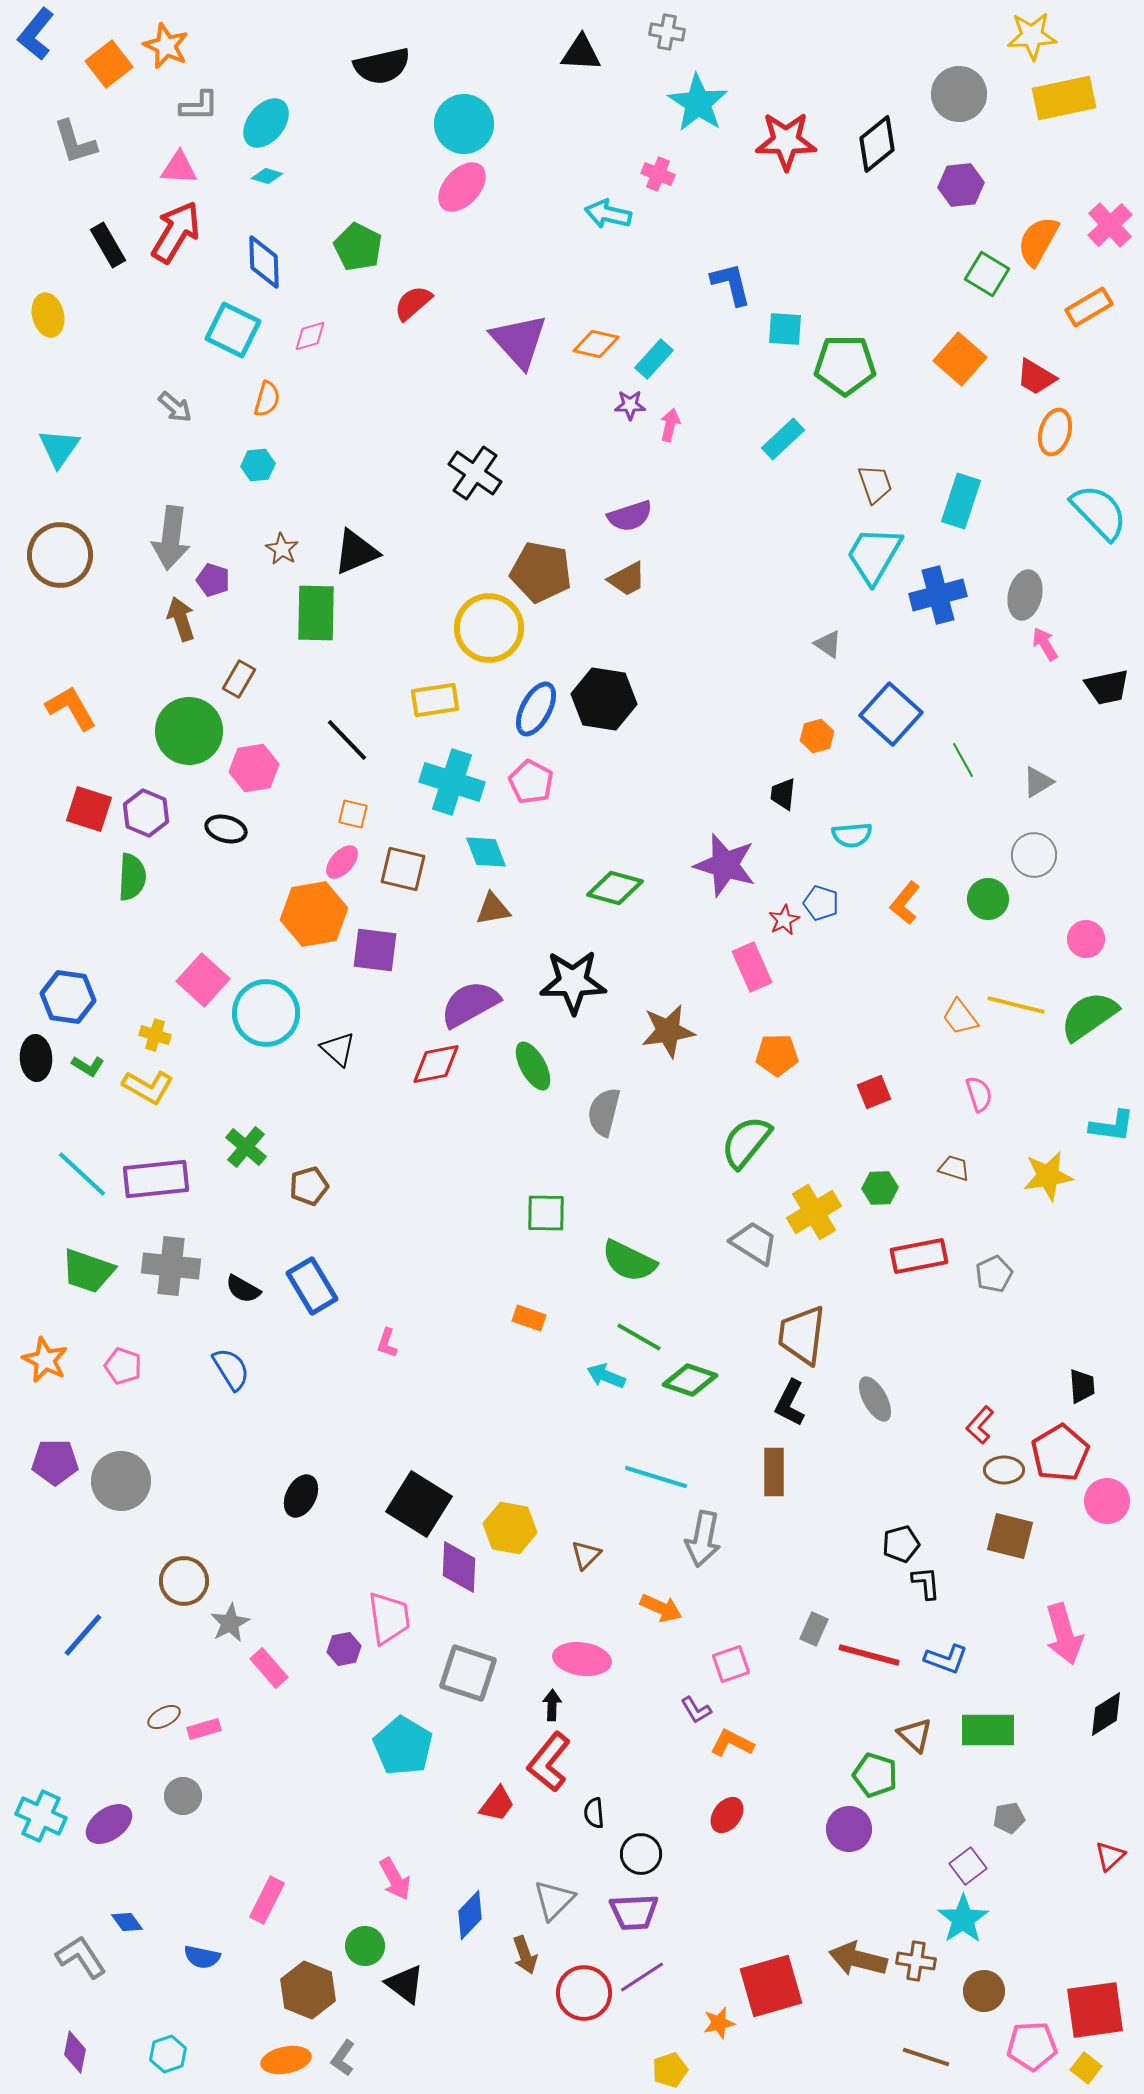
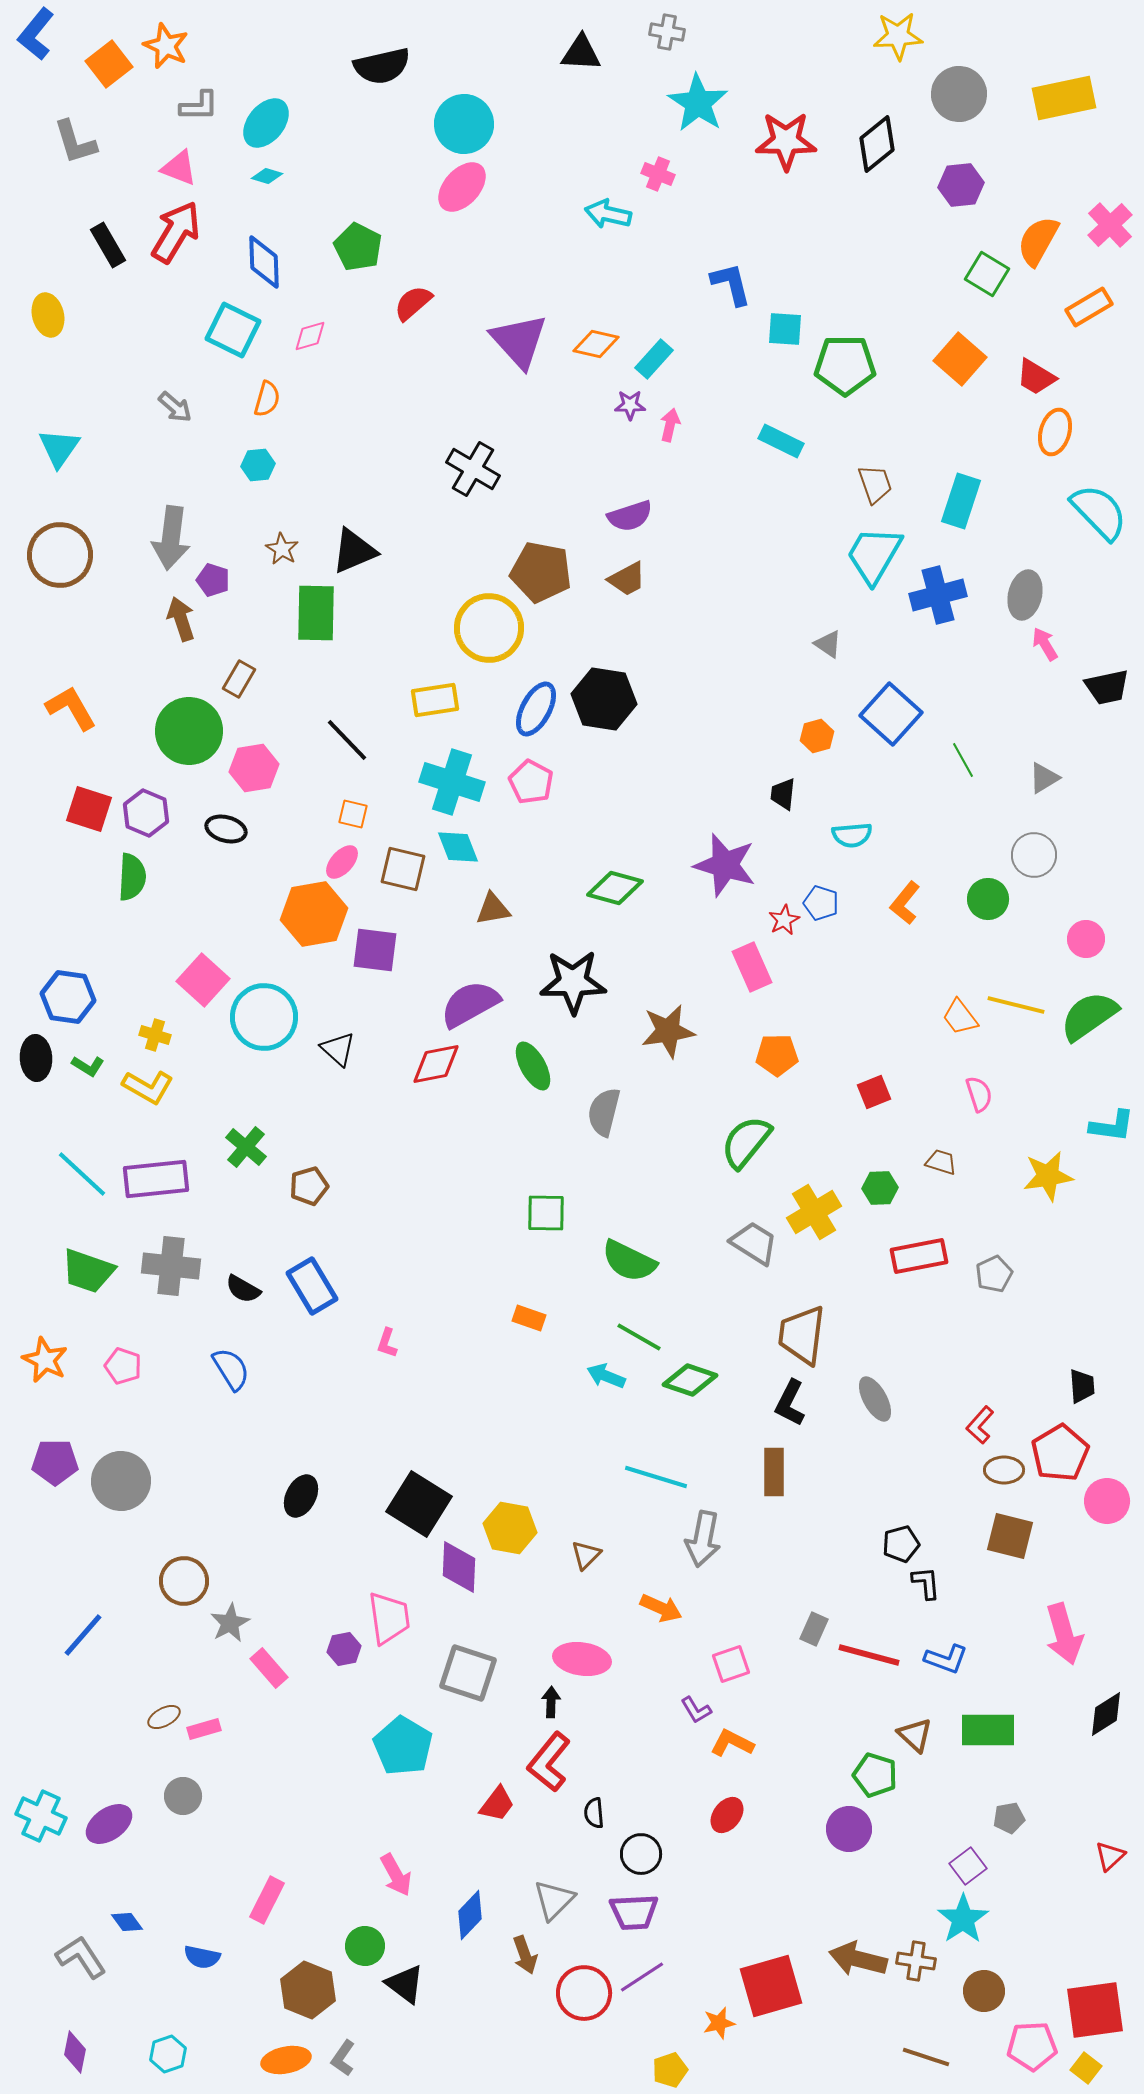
yellow star at (1032, 36): moved 134 px left
pink triangle at (179, 168): rotated 18 degrees clockwise
cyan rectangle at (783, 439): moved 2 px left, 2 px down; rotated 69 degrees clockwise
black cross at (475, 473): moved 2 px left, 4 px up; rotated 4 degrees counterclockwise
black triangle at (356, 552): moved 2 px left, 1 px up
gray triangle at (1038, 782): moved 6 px right, 4 px up
cyan diamond at (486, 852): moved 28 px left, 5 px up
cyan circle at (266, 1013): moved 2 px left, 4 px down
brown trapezoid at (954, 1168): moved 13 px left, 6 px up
black arrow at (552, 1705): moved 1 px left, 3 px up
pink arrow at (395, 1879): moved 1 px right, 4 px up
